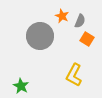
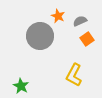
orange star: moved 4 px left
gray semicircle: rotated 136 degrees counterclockwise
orange square: rotated 24 degrees clockwise
